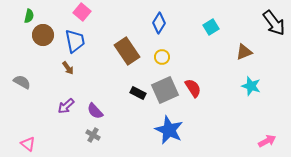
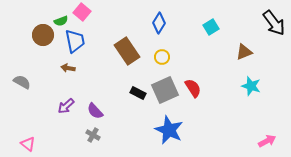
green semicircle: moved 32 px right, 5 px down; rotated 56 degrees clockwise
brown arrow: rotated 136 degrees clockwise
